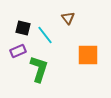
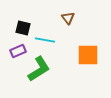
cyan line: moved 5 px down; rotated 42 degrees counterclockwise
green L-shape: rotated 40 degrees clockwise
